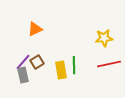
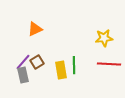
red line: rotated 15 degrees clockwise
